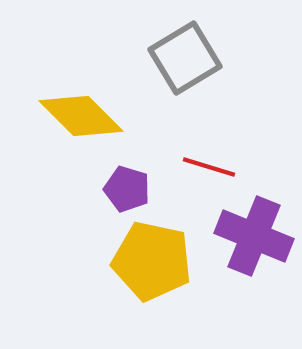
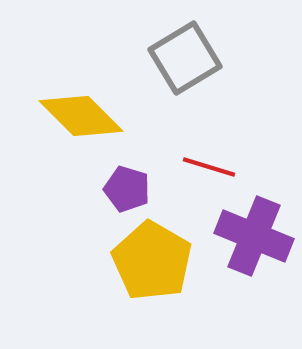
yellow pentagon: rotated 18 degrees clockwise
